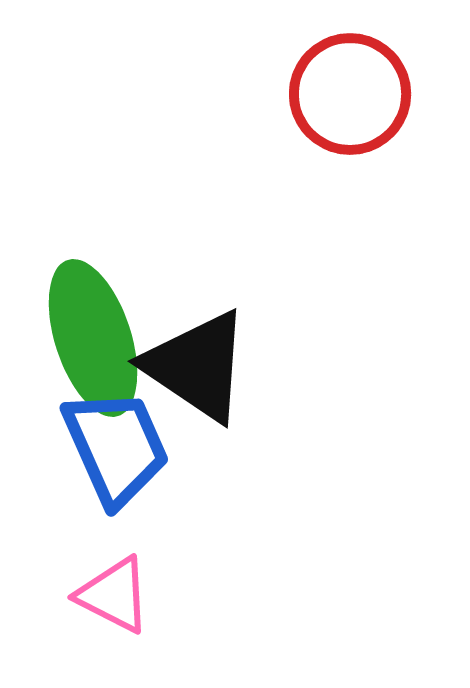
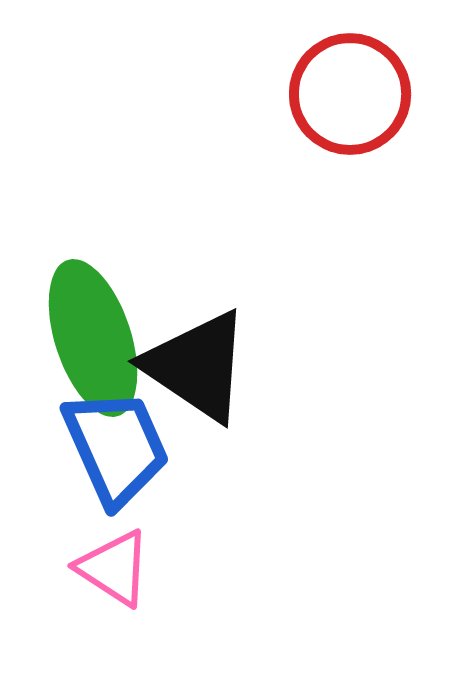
pink triangle: moved 27 px up; rotated 6 degrees clockwise
